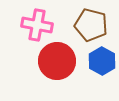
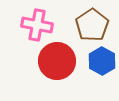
brown pentagon: moved 1 px right; rotated 24 degrees clockwise
